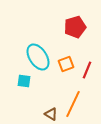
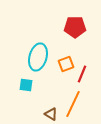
red pentagon: rotated 15 degrees clockwise
cyan ellipse: rotated 48 degrees clockwise
red line: moved 5 px left, 4 px down
cyan square: moved 2 px right, 4 px down
